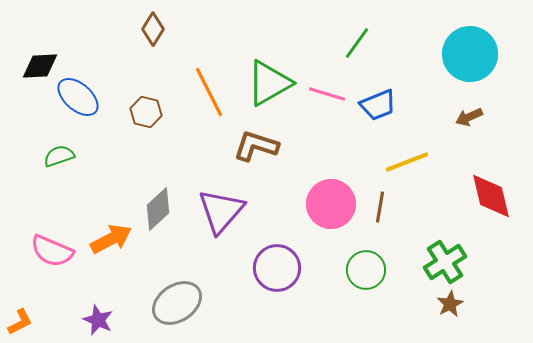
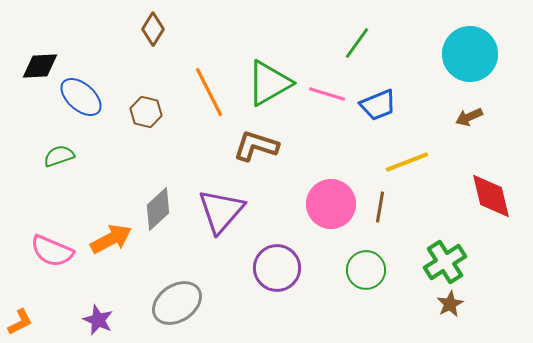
blue ellipse: moved 3 px right
